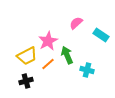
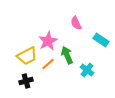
pink semicircle: rotated 72 degrees counterclockwise
cyan rectangle: moved 5 px down
cyan cross: rotated 24 degrees clockwise
